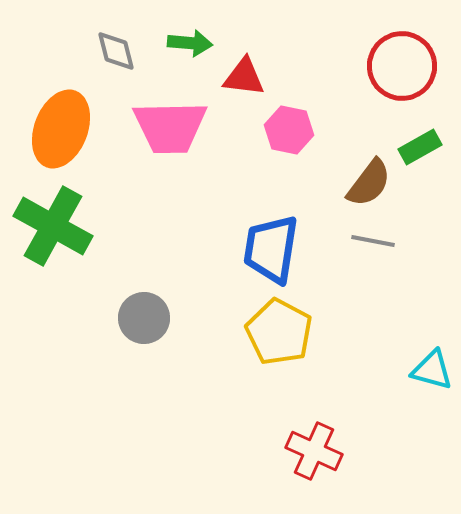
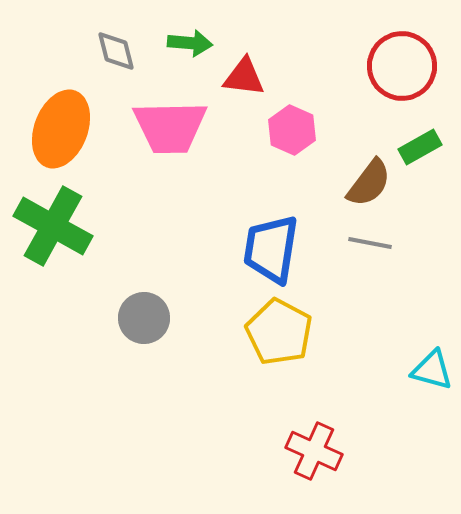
pink hexagon: moved 3 px right; rotated 12 degrees clockwise
gray line: moved 3 px left, 2 px down
